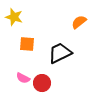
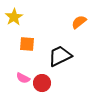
yellow star: rotated 24 degrees clockwise
black trapezoid: moved 3 px down
